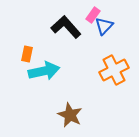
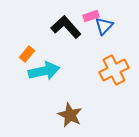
pink rectangle: moved 2 px left, 1 px down; rotated 35 degrees clockwise
orange rectangle: rotated 28 degrees clockwise
